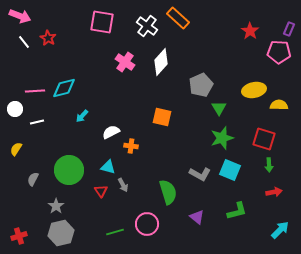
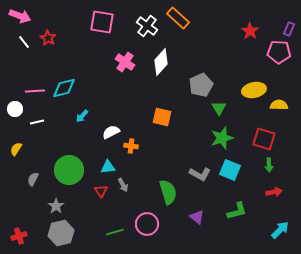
cyan triangle at (108, 167): rotated 21 degrees counterclockwise
